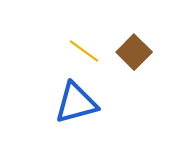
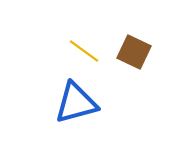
brown square: rotated 20 degrees counterclockwise
